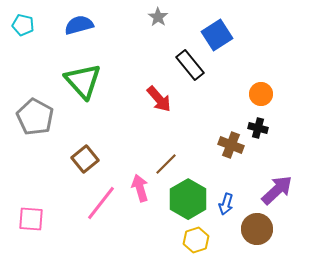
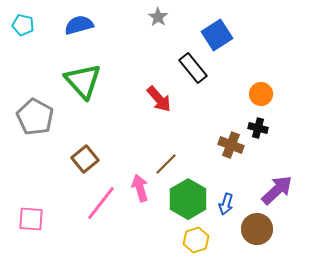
black rectangle: moved 3 px right, 3 px down
